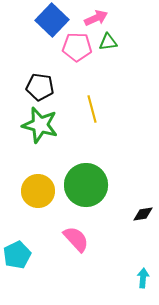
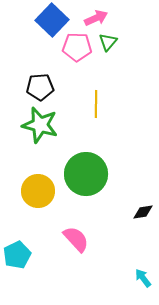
green triangle: rotated 42 degrees counterclockwise
black pentagon: rotated 12 degrees counterclockwise
yellow line: moved 4 px right, 5 px up; rotated 16 degrees clockwise
green circle: moved 11 px up
black diamond: moved 2 px up
cyan arrow: rotated 42 degrees counterclockwise
